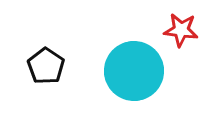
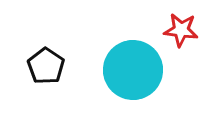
cyan circle: moved 1 px left, 1 px up
